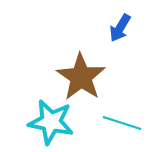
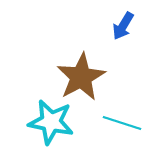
blue arrow: moved 3 px right, 2 px up
brown star: rotated 9 degrees clockwise
